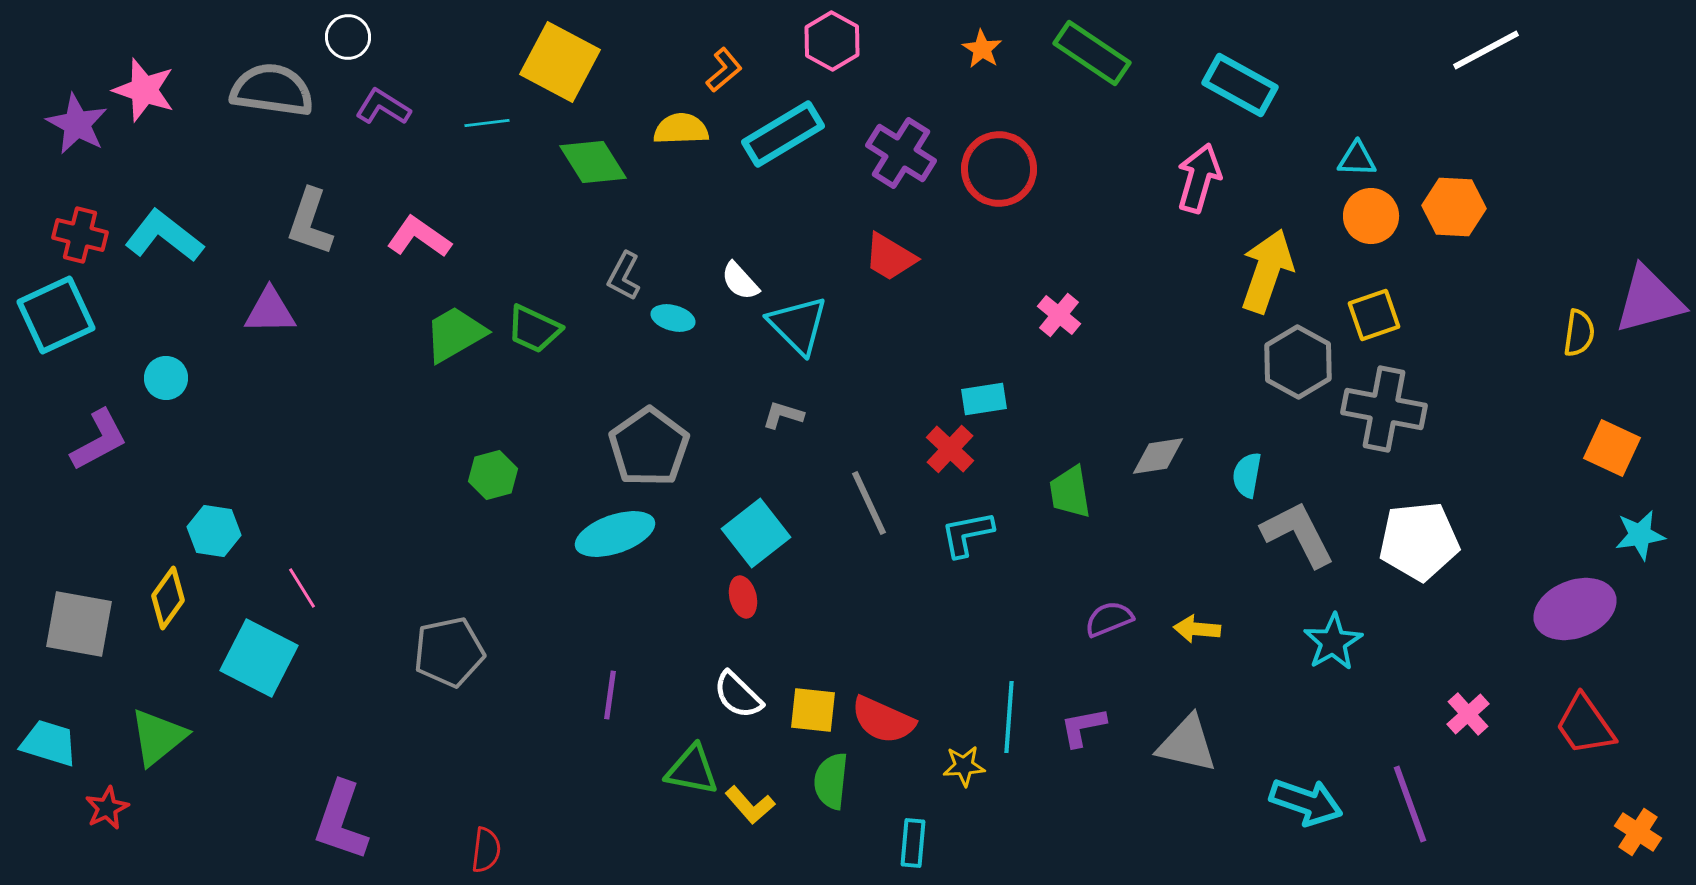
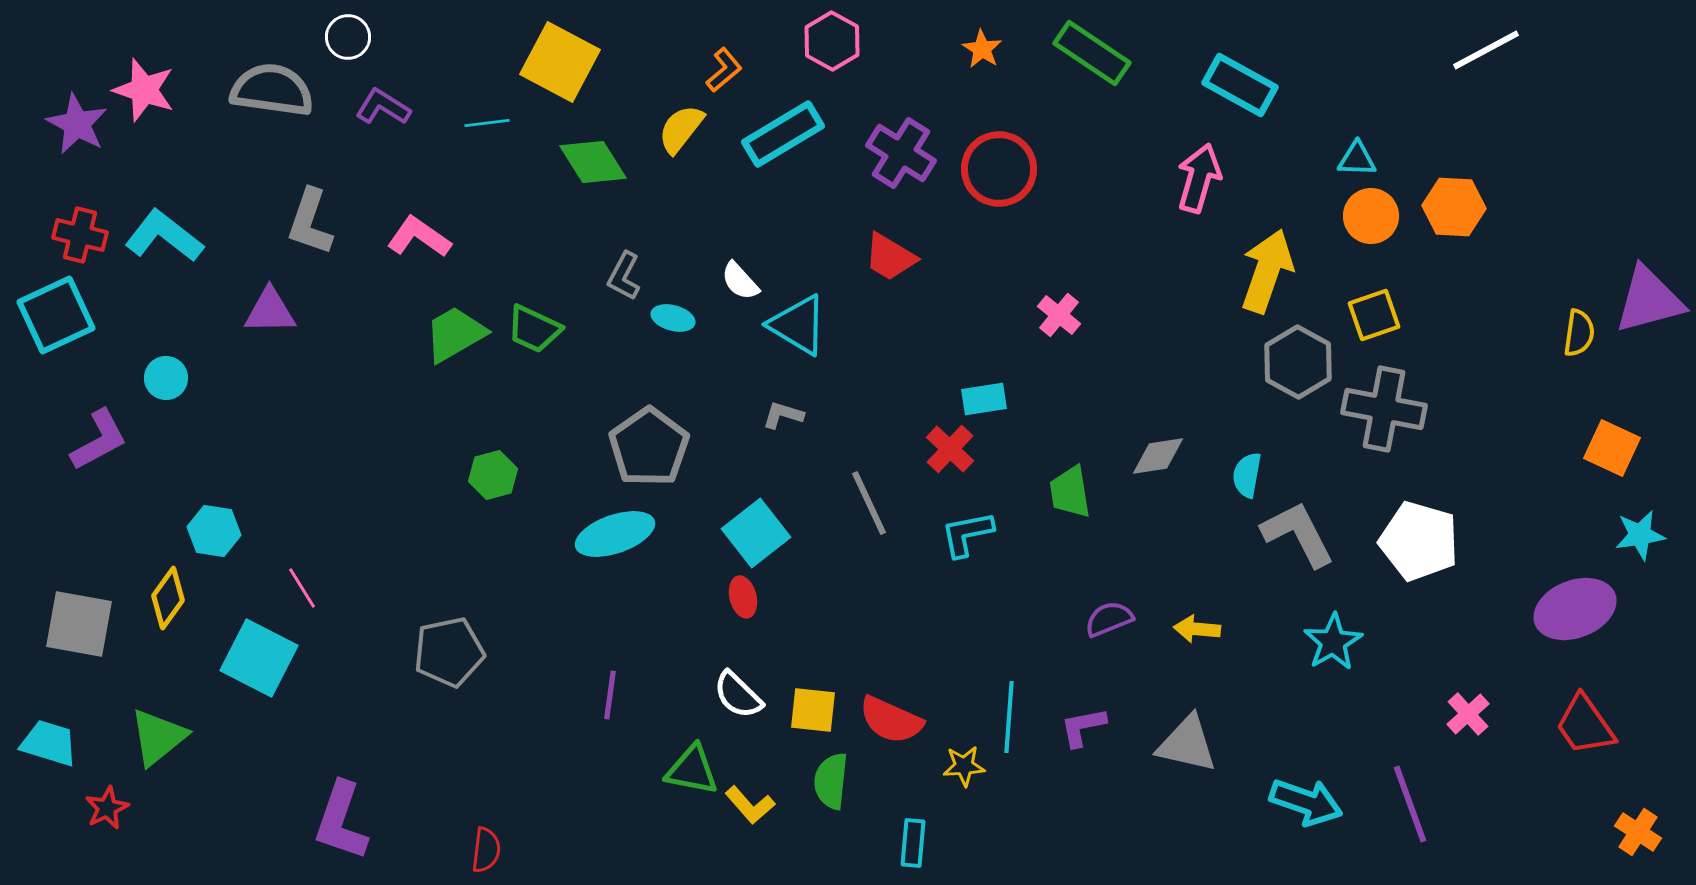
yellow semicircle at (681, 129): rotated 50 degrees counterclockwise
cyan triangle at (798, 325): rotated 14 degrees counterclockwise
white pentagon at (1419, 541): rotated 22 degrees clockwise
red semicircle at (883, 720): moved 8 px right
